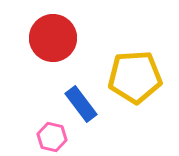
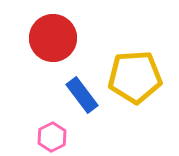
blue rectangle: moved 1 px right, 9 px up
pink hexagon: rotated 20 degrees clockwise
